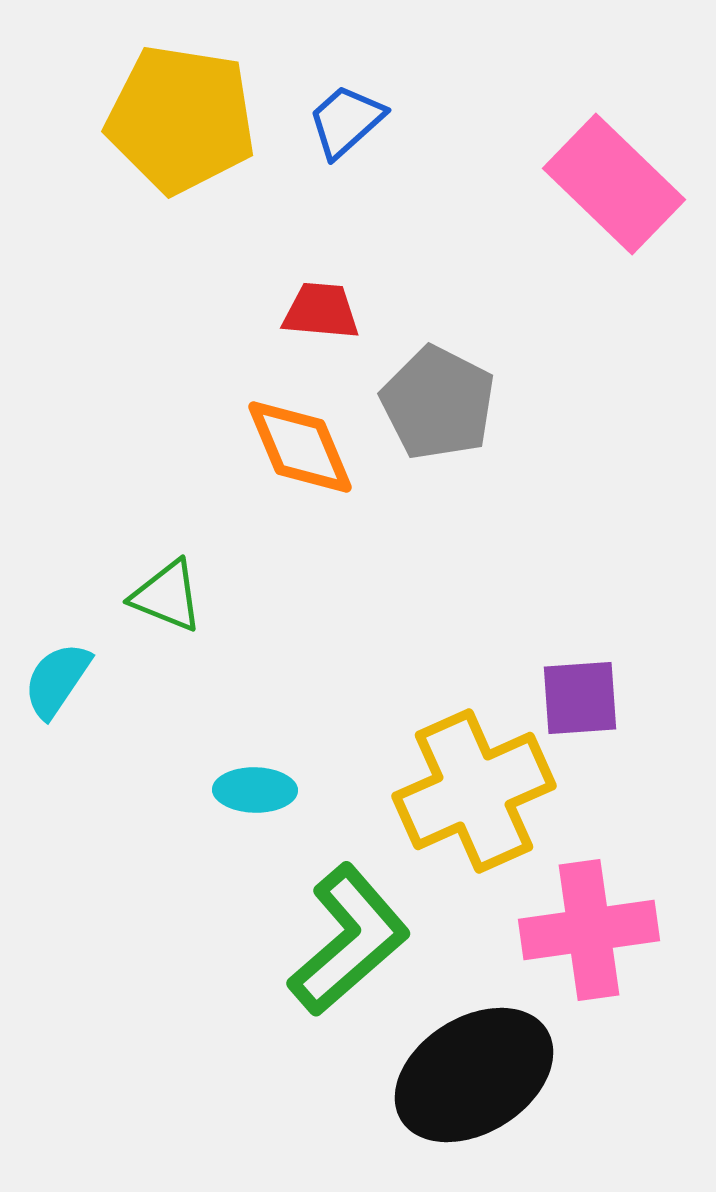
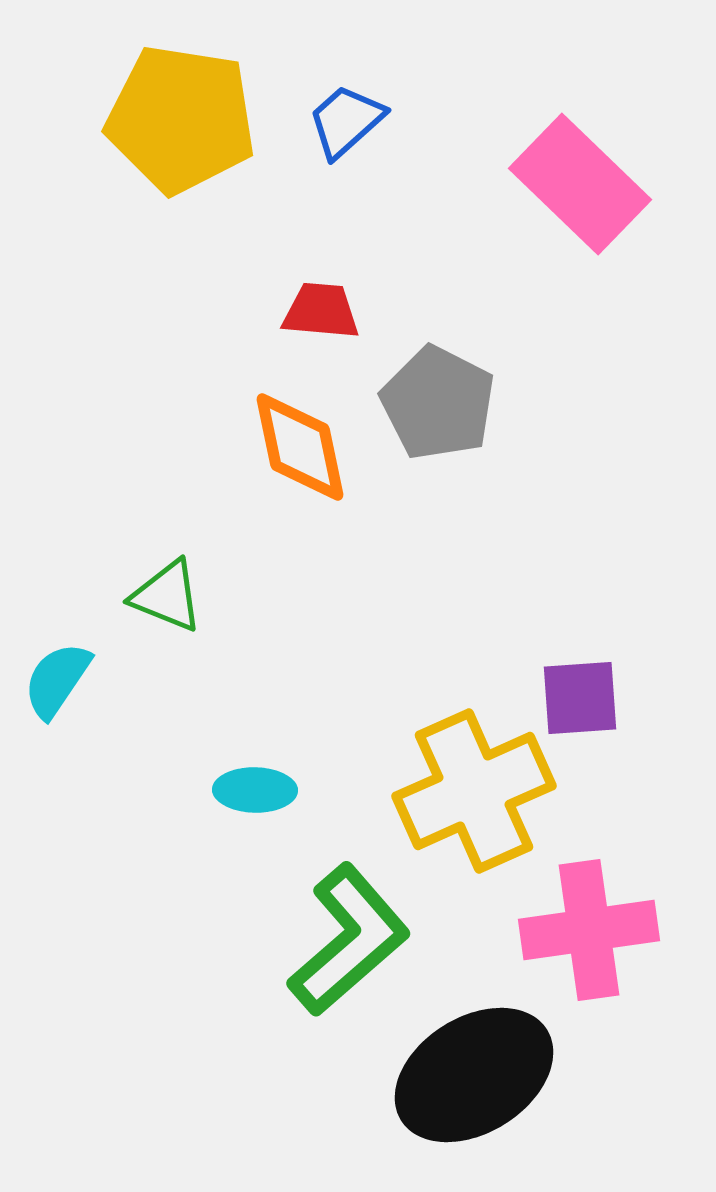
pink rectangle: moved 34 px left
orange diamond: rotated 11 degrees clockwise
